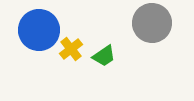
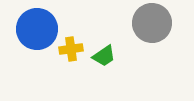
blue circle: moved 2 px left, 1 px up
yellow cross: rotated 30 degrees clockwise
